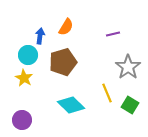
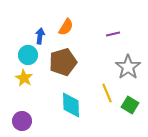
cyan diamond: rotated 44 degrees clockwise
purple circle: moved 1 px down
